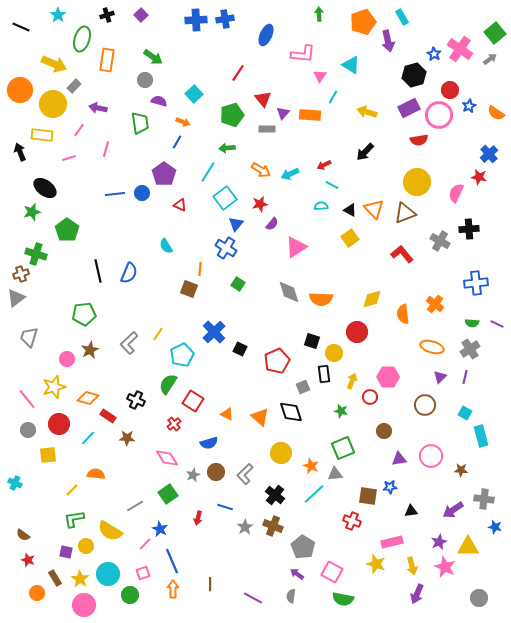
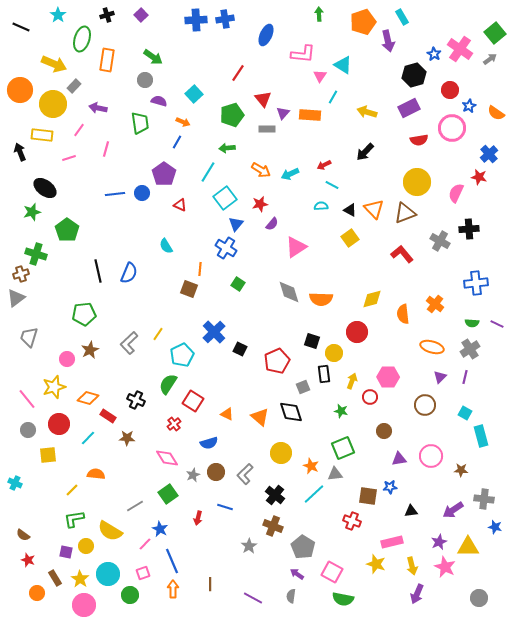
cyan triangle at (351, 65): moved 8 px left
pink circle at (439, 115): moved 13 px right, 13 px down
gray star at (245, 527): moved 4 px right, 19 px down
